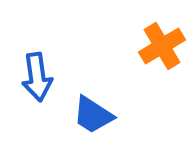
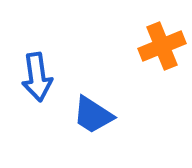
orange cross: rotated 9 degrees clockwise
